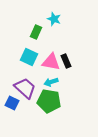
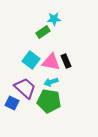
cyan star: rotated 24 degrees counterclockwise
green rectangle: moved 7 px right; rotated 32 degrees clockwise
cyan square: moved 2 px right, 3 px down; rotated 12 degrees clockwise
